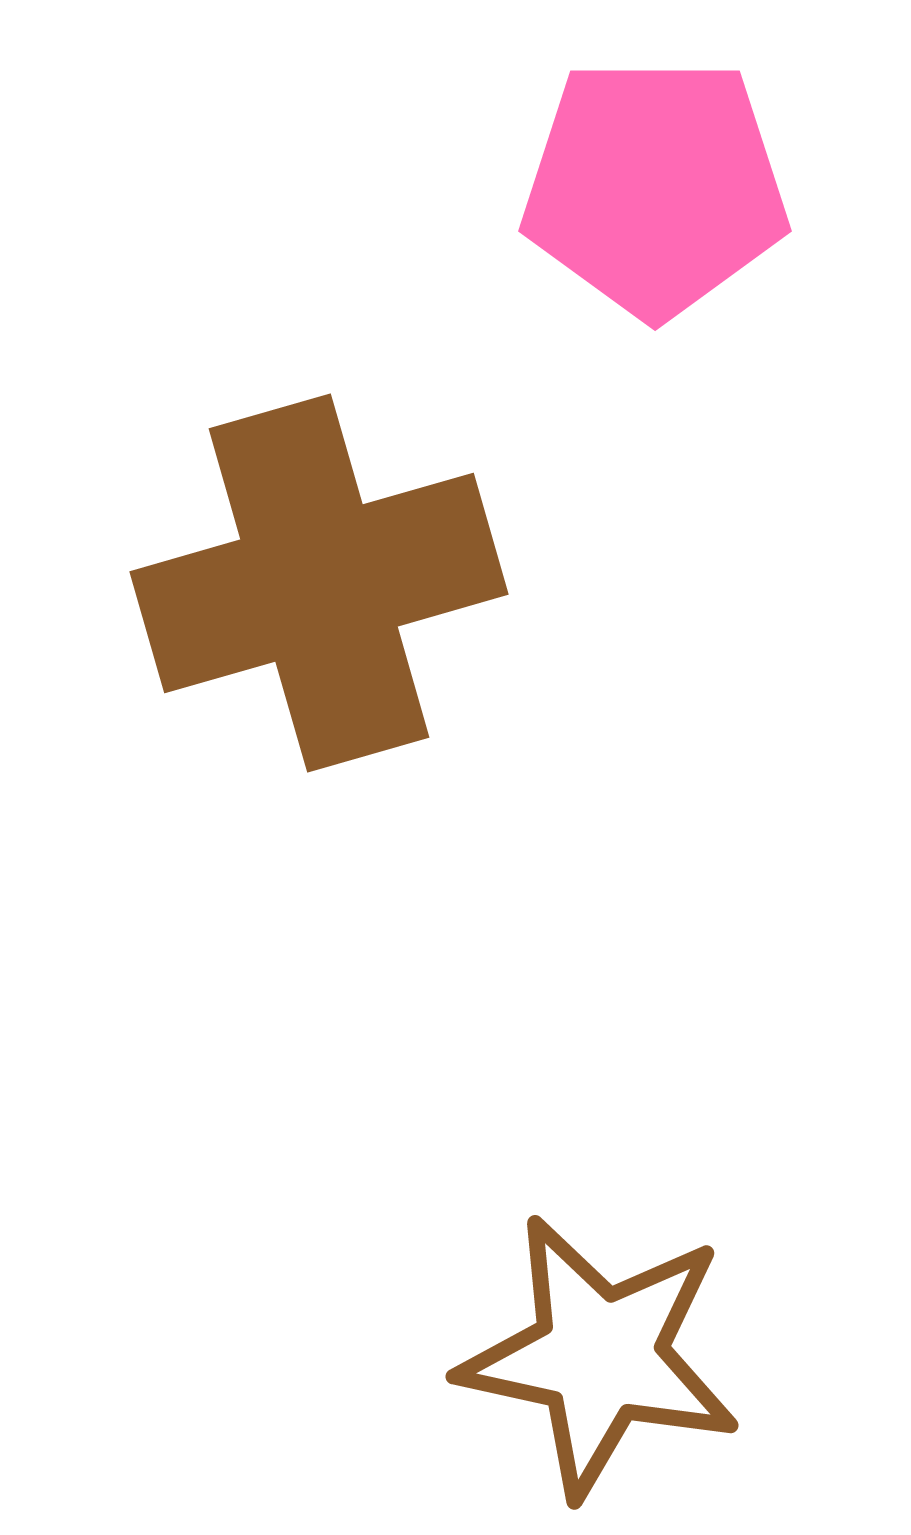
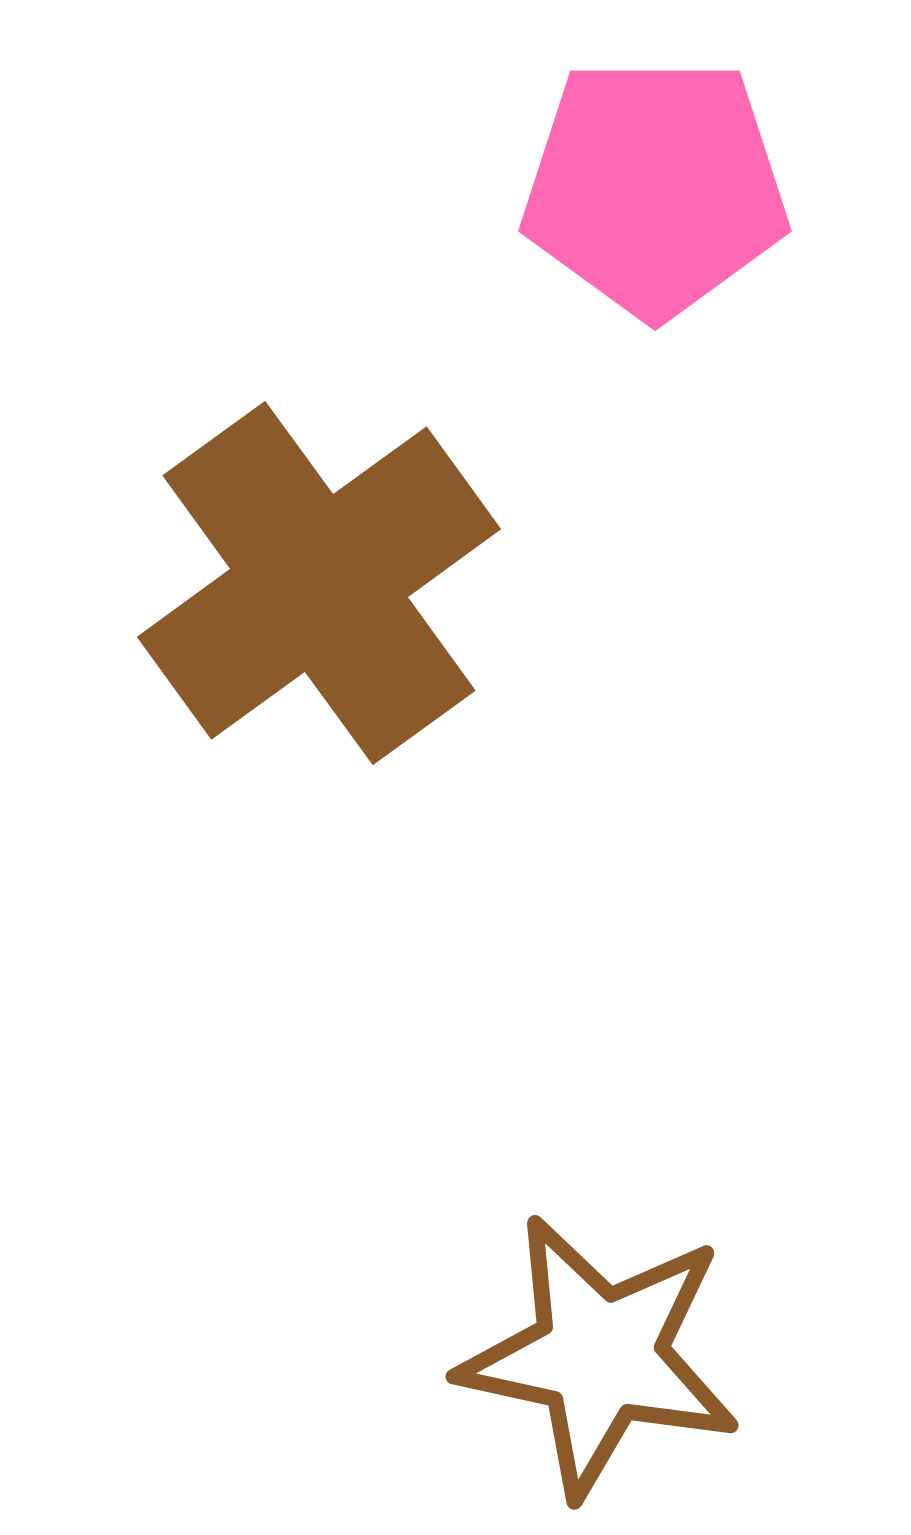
brown cross: rotated 20 degrees counterclockwise
